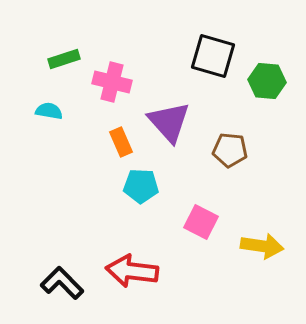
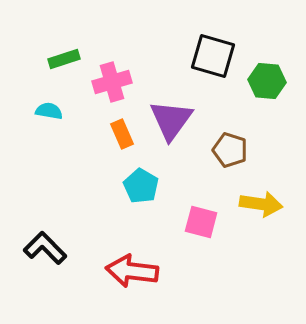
pink cross: rotated 30 degrees counterclockwise
purple triangle: moved 2 px right, 2 px up; rotated 18 degrees clockwise
orange rectangle: moved 1 px right, 8 px up
brown pentagon: rotated 12 degrees clockwise
cyan pentagon: rotated 28 degrees clockwise
pink square: rotated 12 degrees counterclockwise
yellow arrow: moved 1 px left, 42 px up
black L-shape: moved 17 px left, 35 px up
